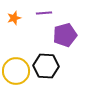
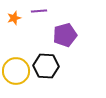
purple line: moved 5 px left, 2 px up
